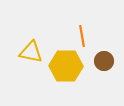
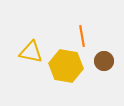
yellow hexagon: rotated 8 degrees clockwise
